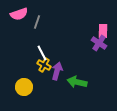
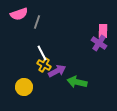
purple arrow: rotated 48 degrees clockwise
